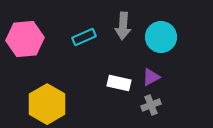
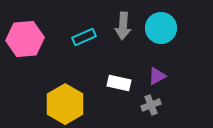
cyan circle: moved 9 px up
purple triangle: moved 6 px right, 1 px up
yellow hexagon: moved 18 px right
